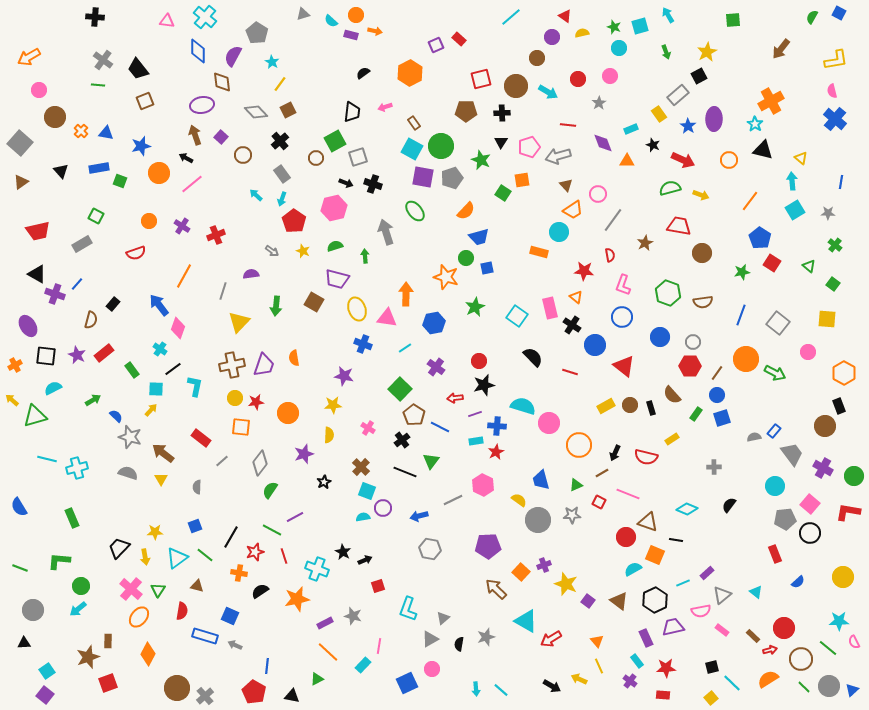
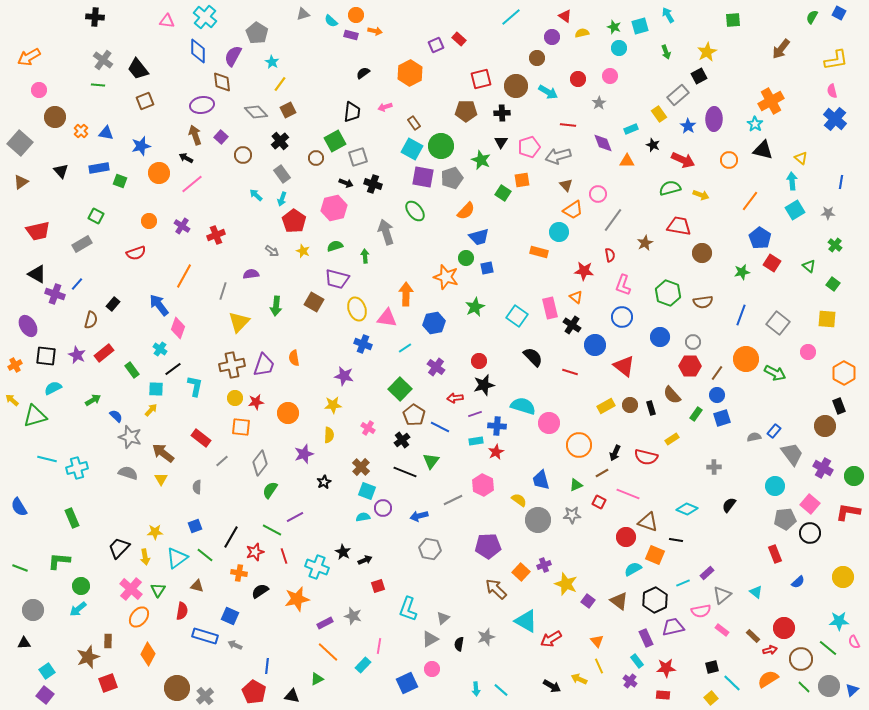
cyan cross at (317, 569): moved 2 px up
